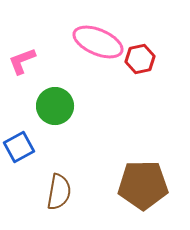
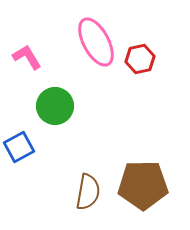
pink ellipse: moved 2 px left; rotated 39 degrees clockwise
pink L-shape: moved 5 px right, 4 px up; rotated 80 degrees clockwise
brown semicircle: moved 29 px right
